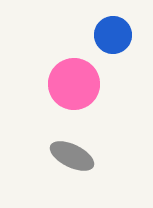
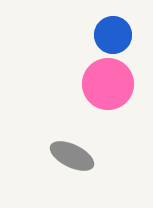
pink circle: moved 34 px right
